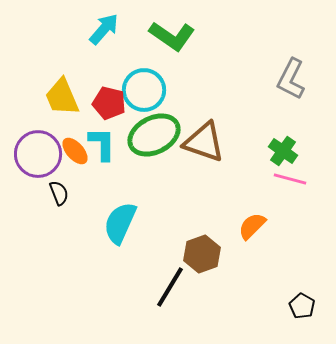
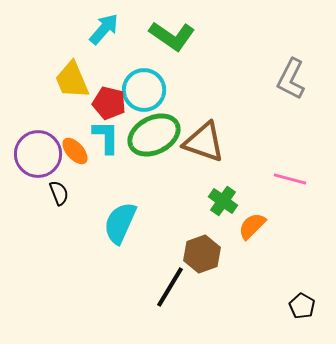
yellow trapezoid: moved 10 px right, 17 px up
cyan L-shape: moved 4 px right, 7 px up
green cross: moved 60 px left, 50 px down
